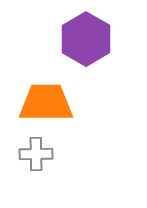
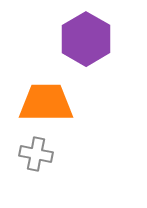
gray cross: rotated 12 degrees clockwise
